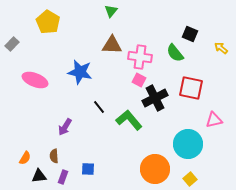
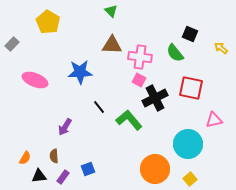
green triangle: rotated 24 degrees counterclockwise
blue star: rotated 15 degrees counterclockwise
blue square: rotated 24 degrees counterclockwise
purple rectangle: rotated 16 degrees clockwise
